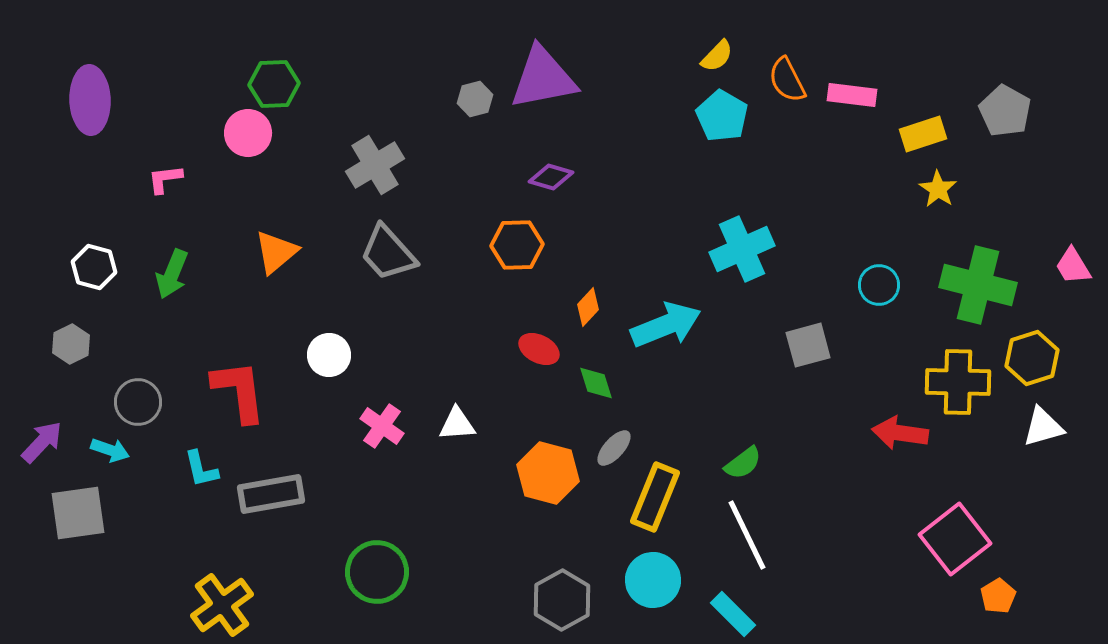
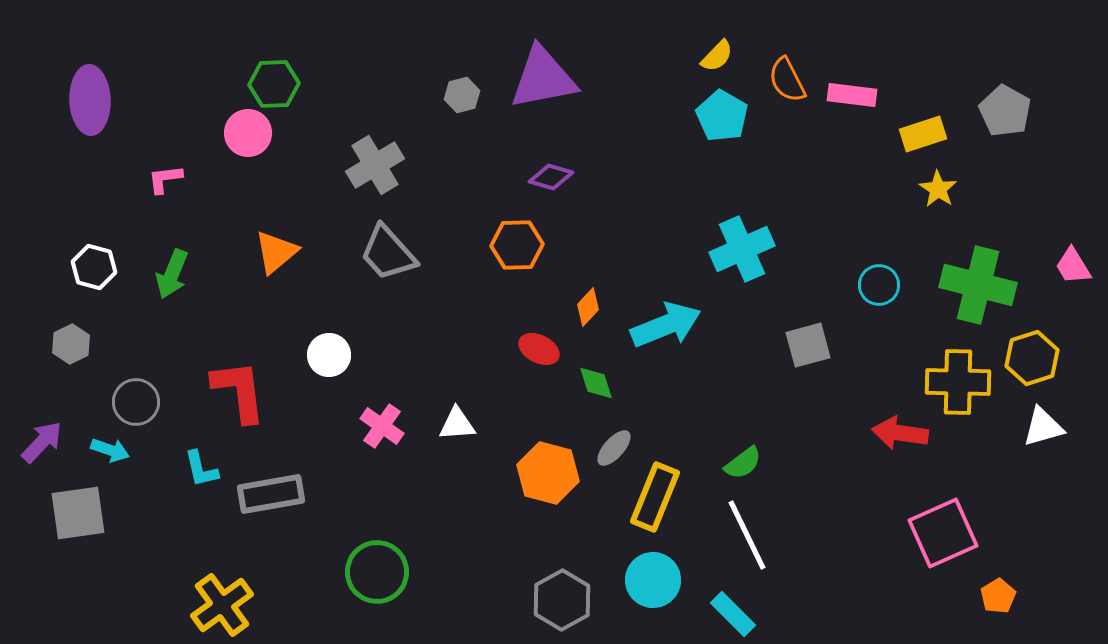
gray hexagon at (475, 99): moved 13 px left, 4 px up
gray circle at (138, 402): moved 2 px left
pink square at (955, 539): moved 12 px left, 6 px up; rotated 14 degrees clockwise
